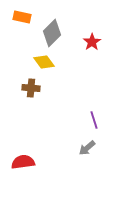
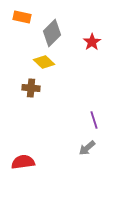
yellow diamond: rotated 10 degrees counterclockwise
